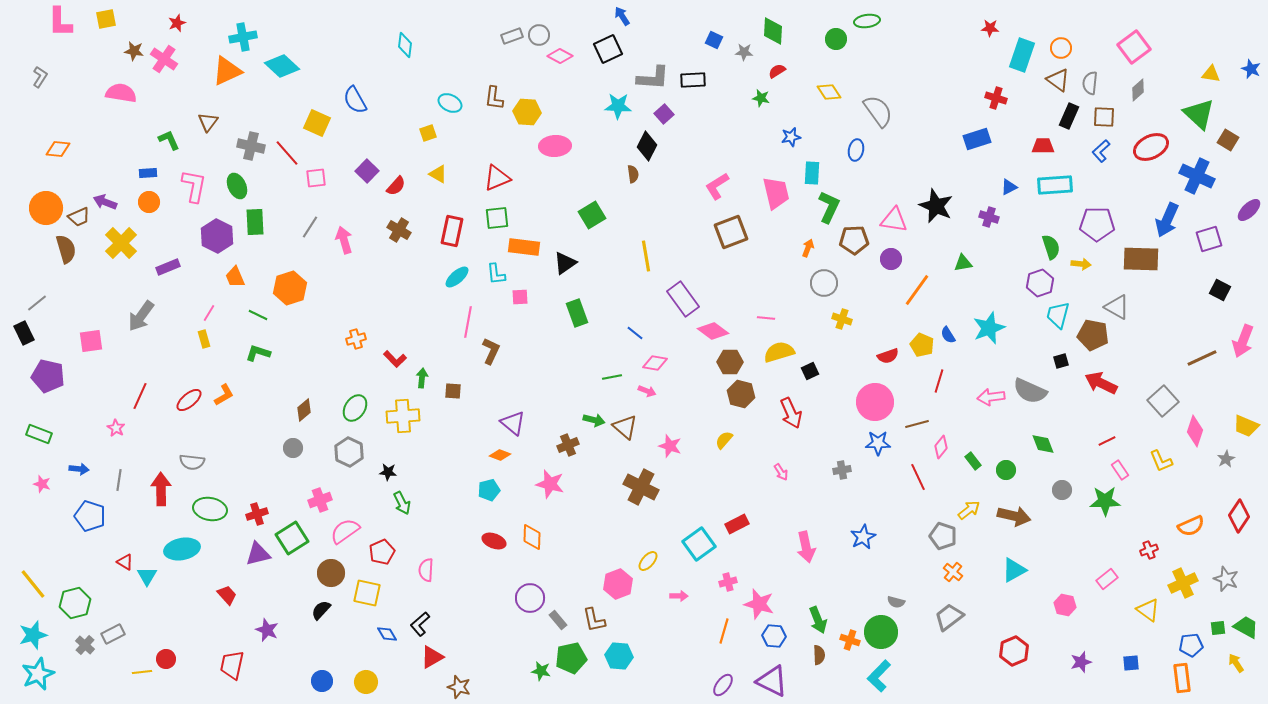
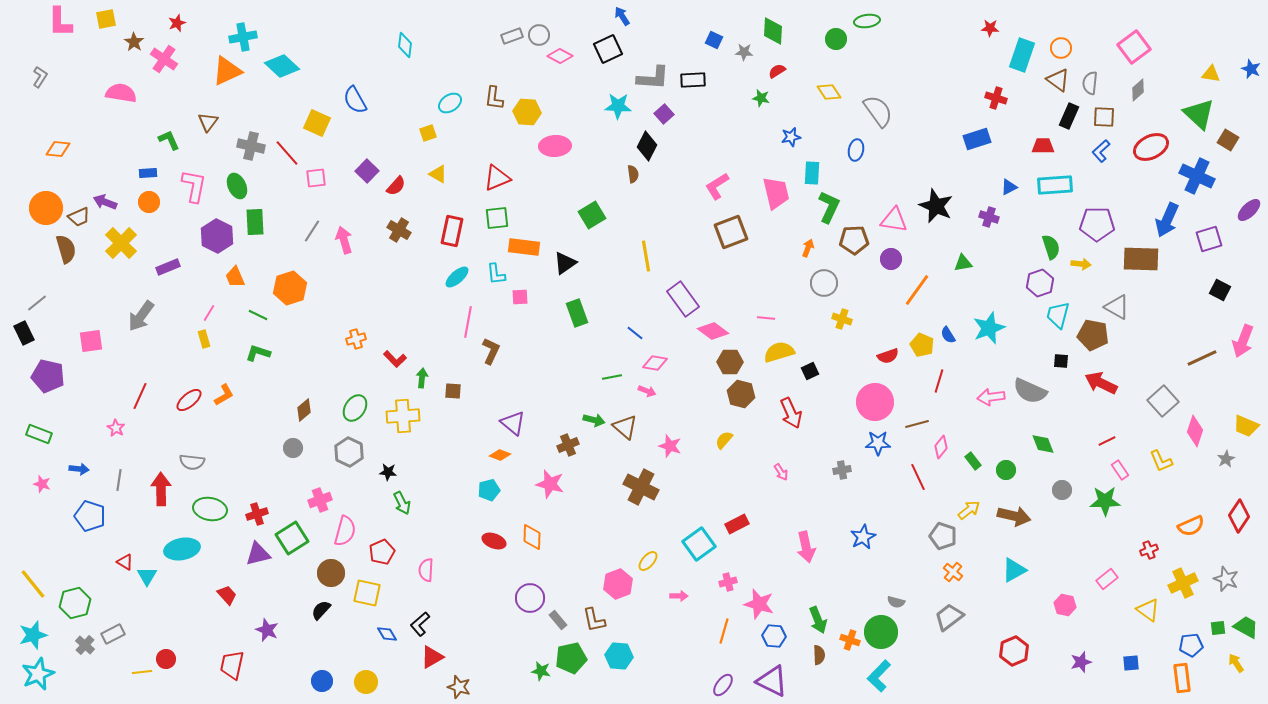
brown star at (134, 51): moved 9 px up; rotated 24 degrees clockwise
cyan ellipse at (450, 103): rotated 60 degrees counterclockwise
gray line at (310, 227): moved 2 px right, 4 px down
black square at (1061, 361): rotated 21 degrees clockwise
pink semicircle at (345, 531): rotated 140 degrees clockwise
